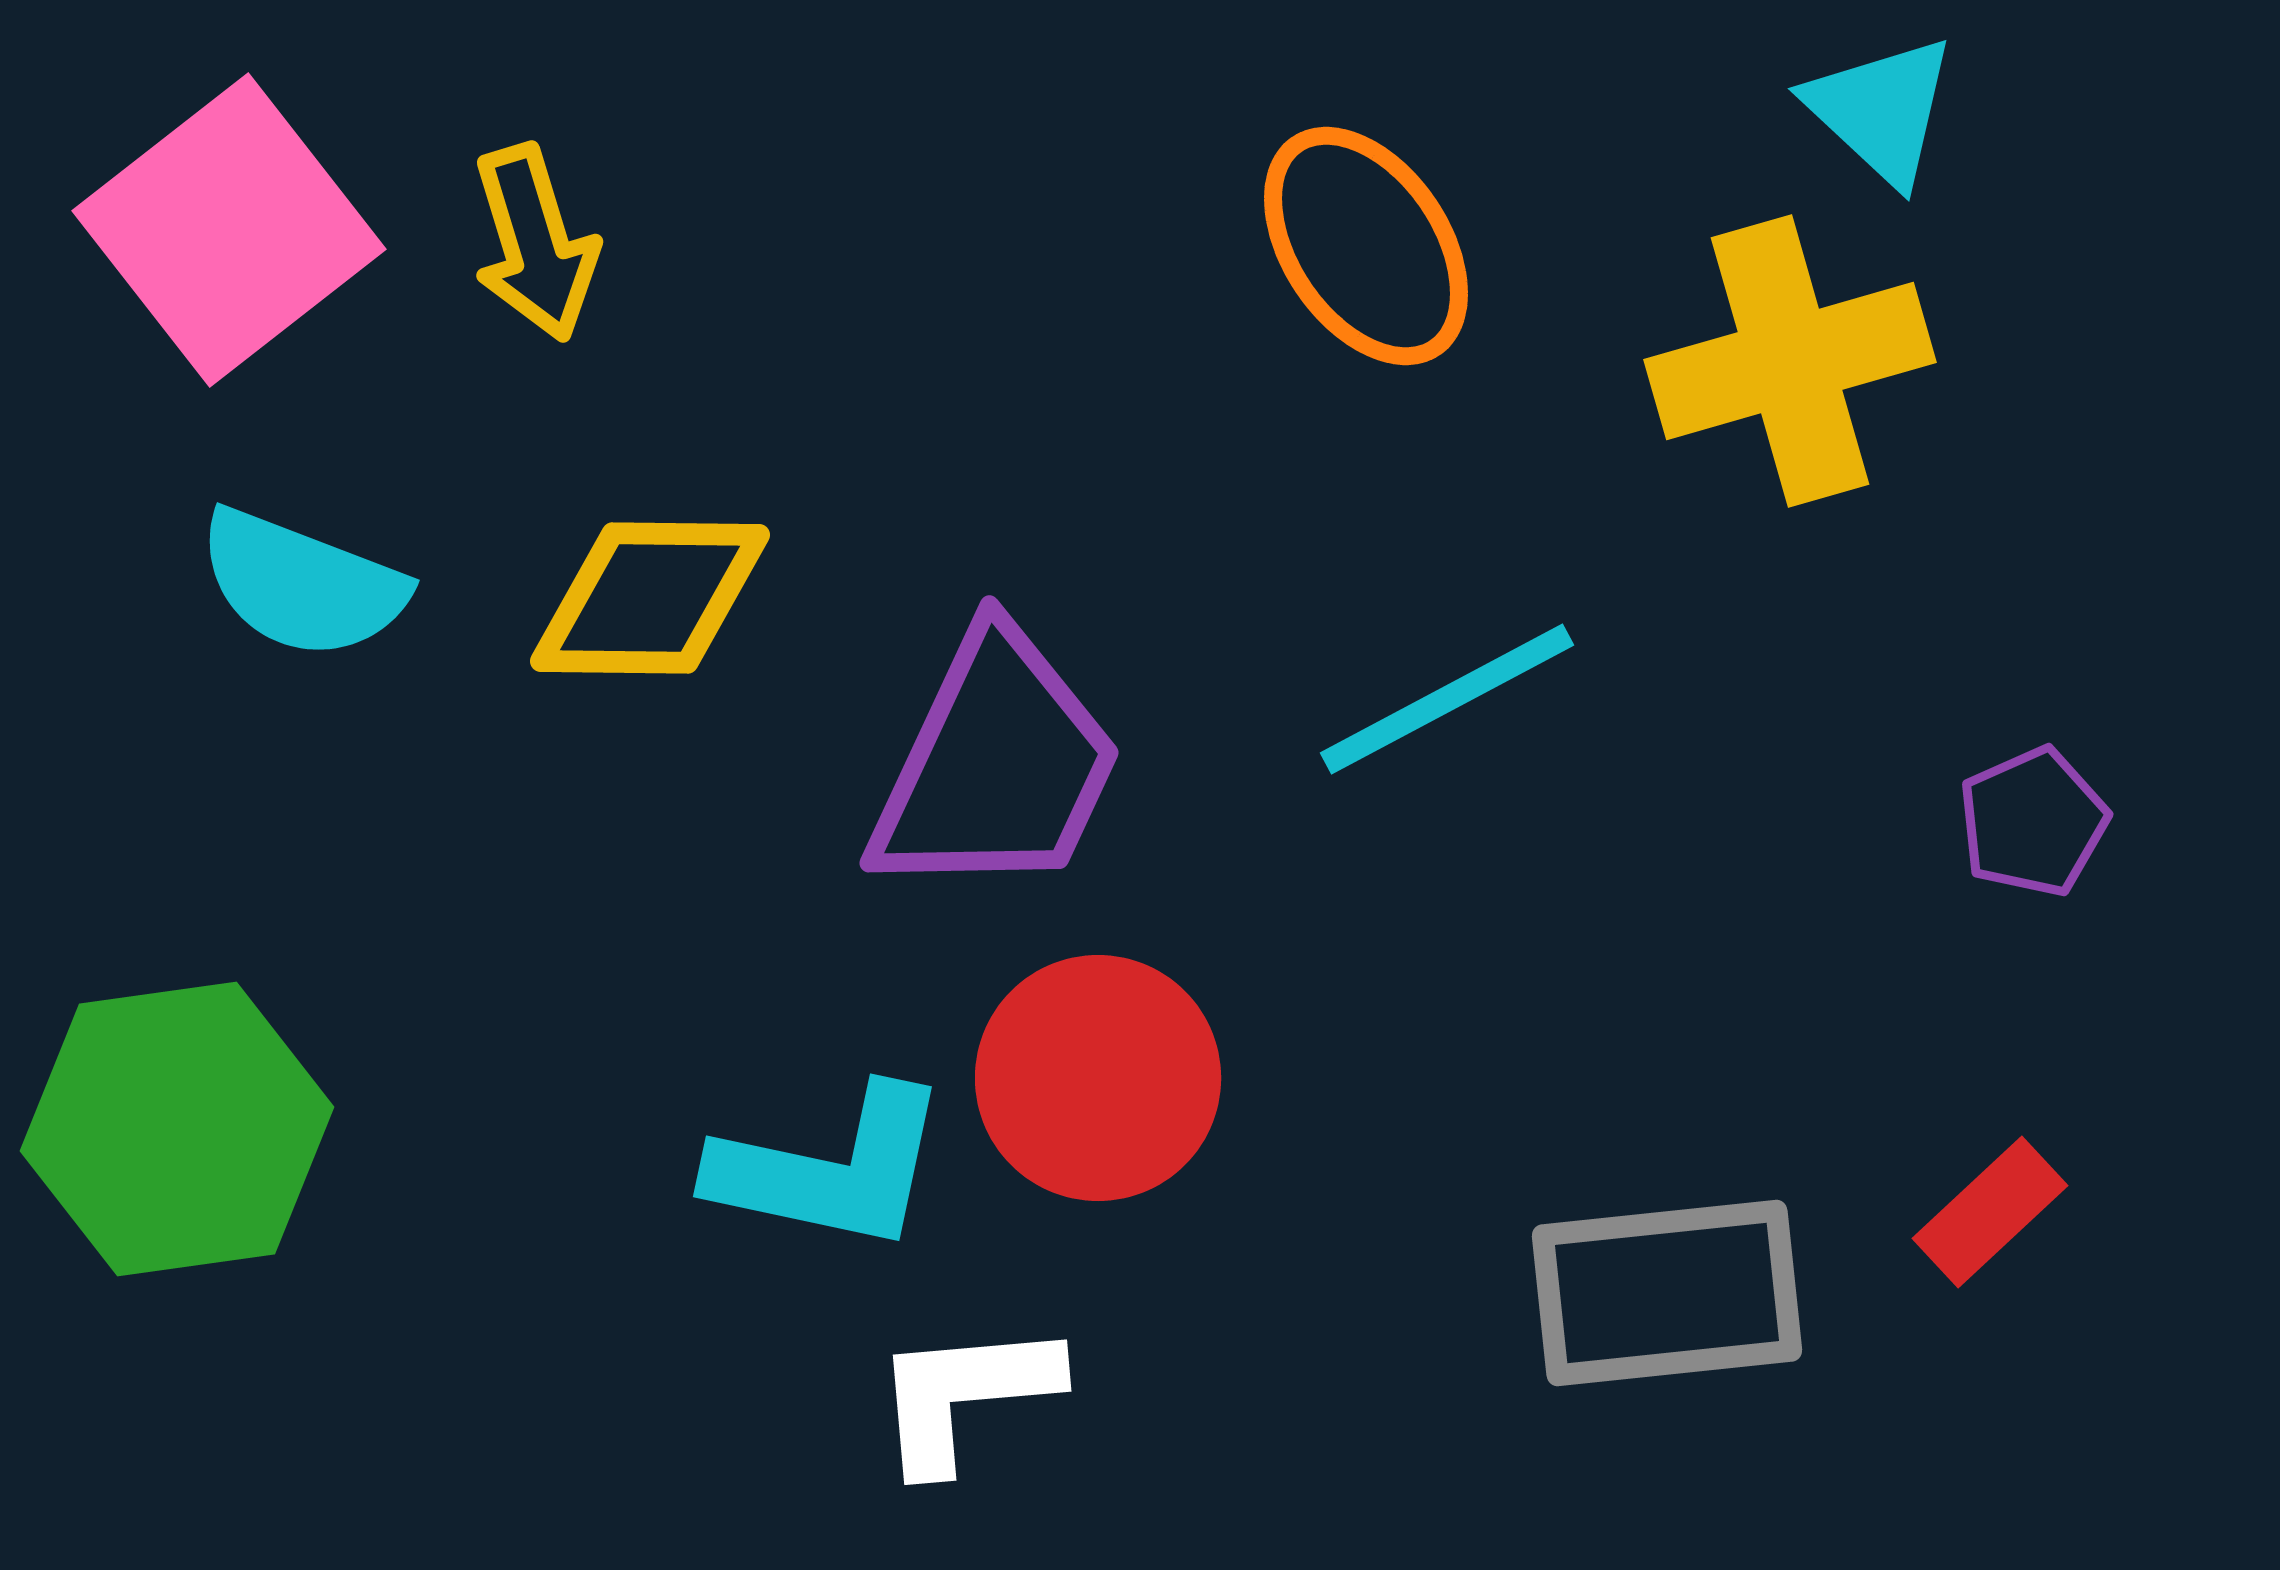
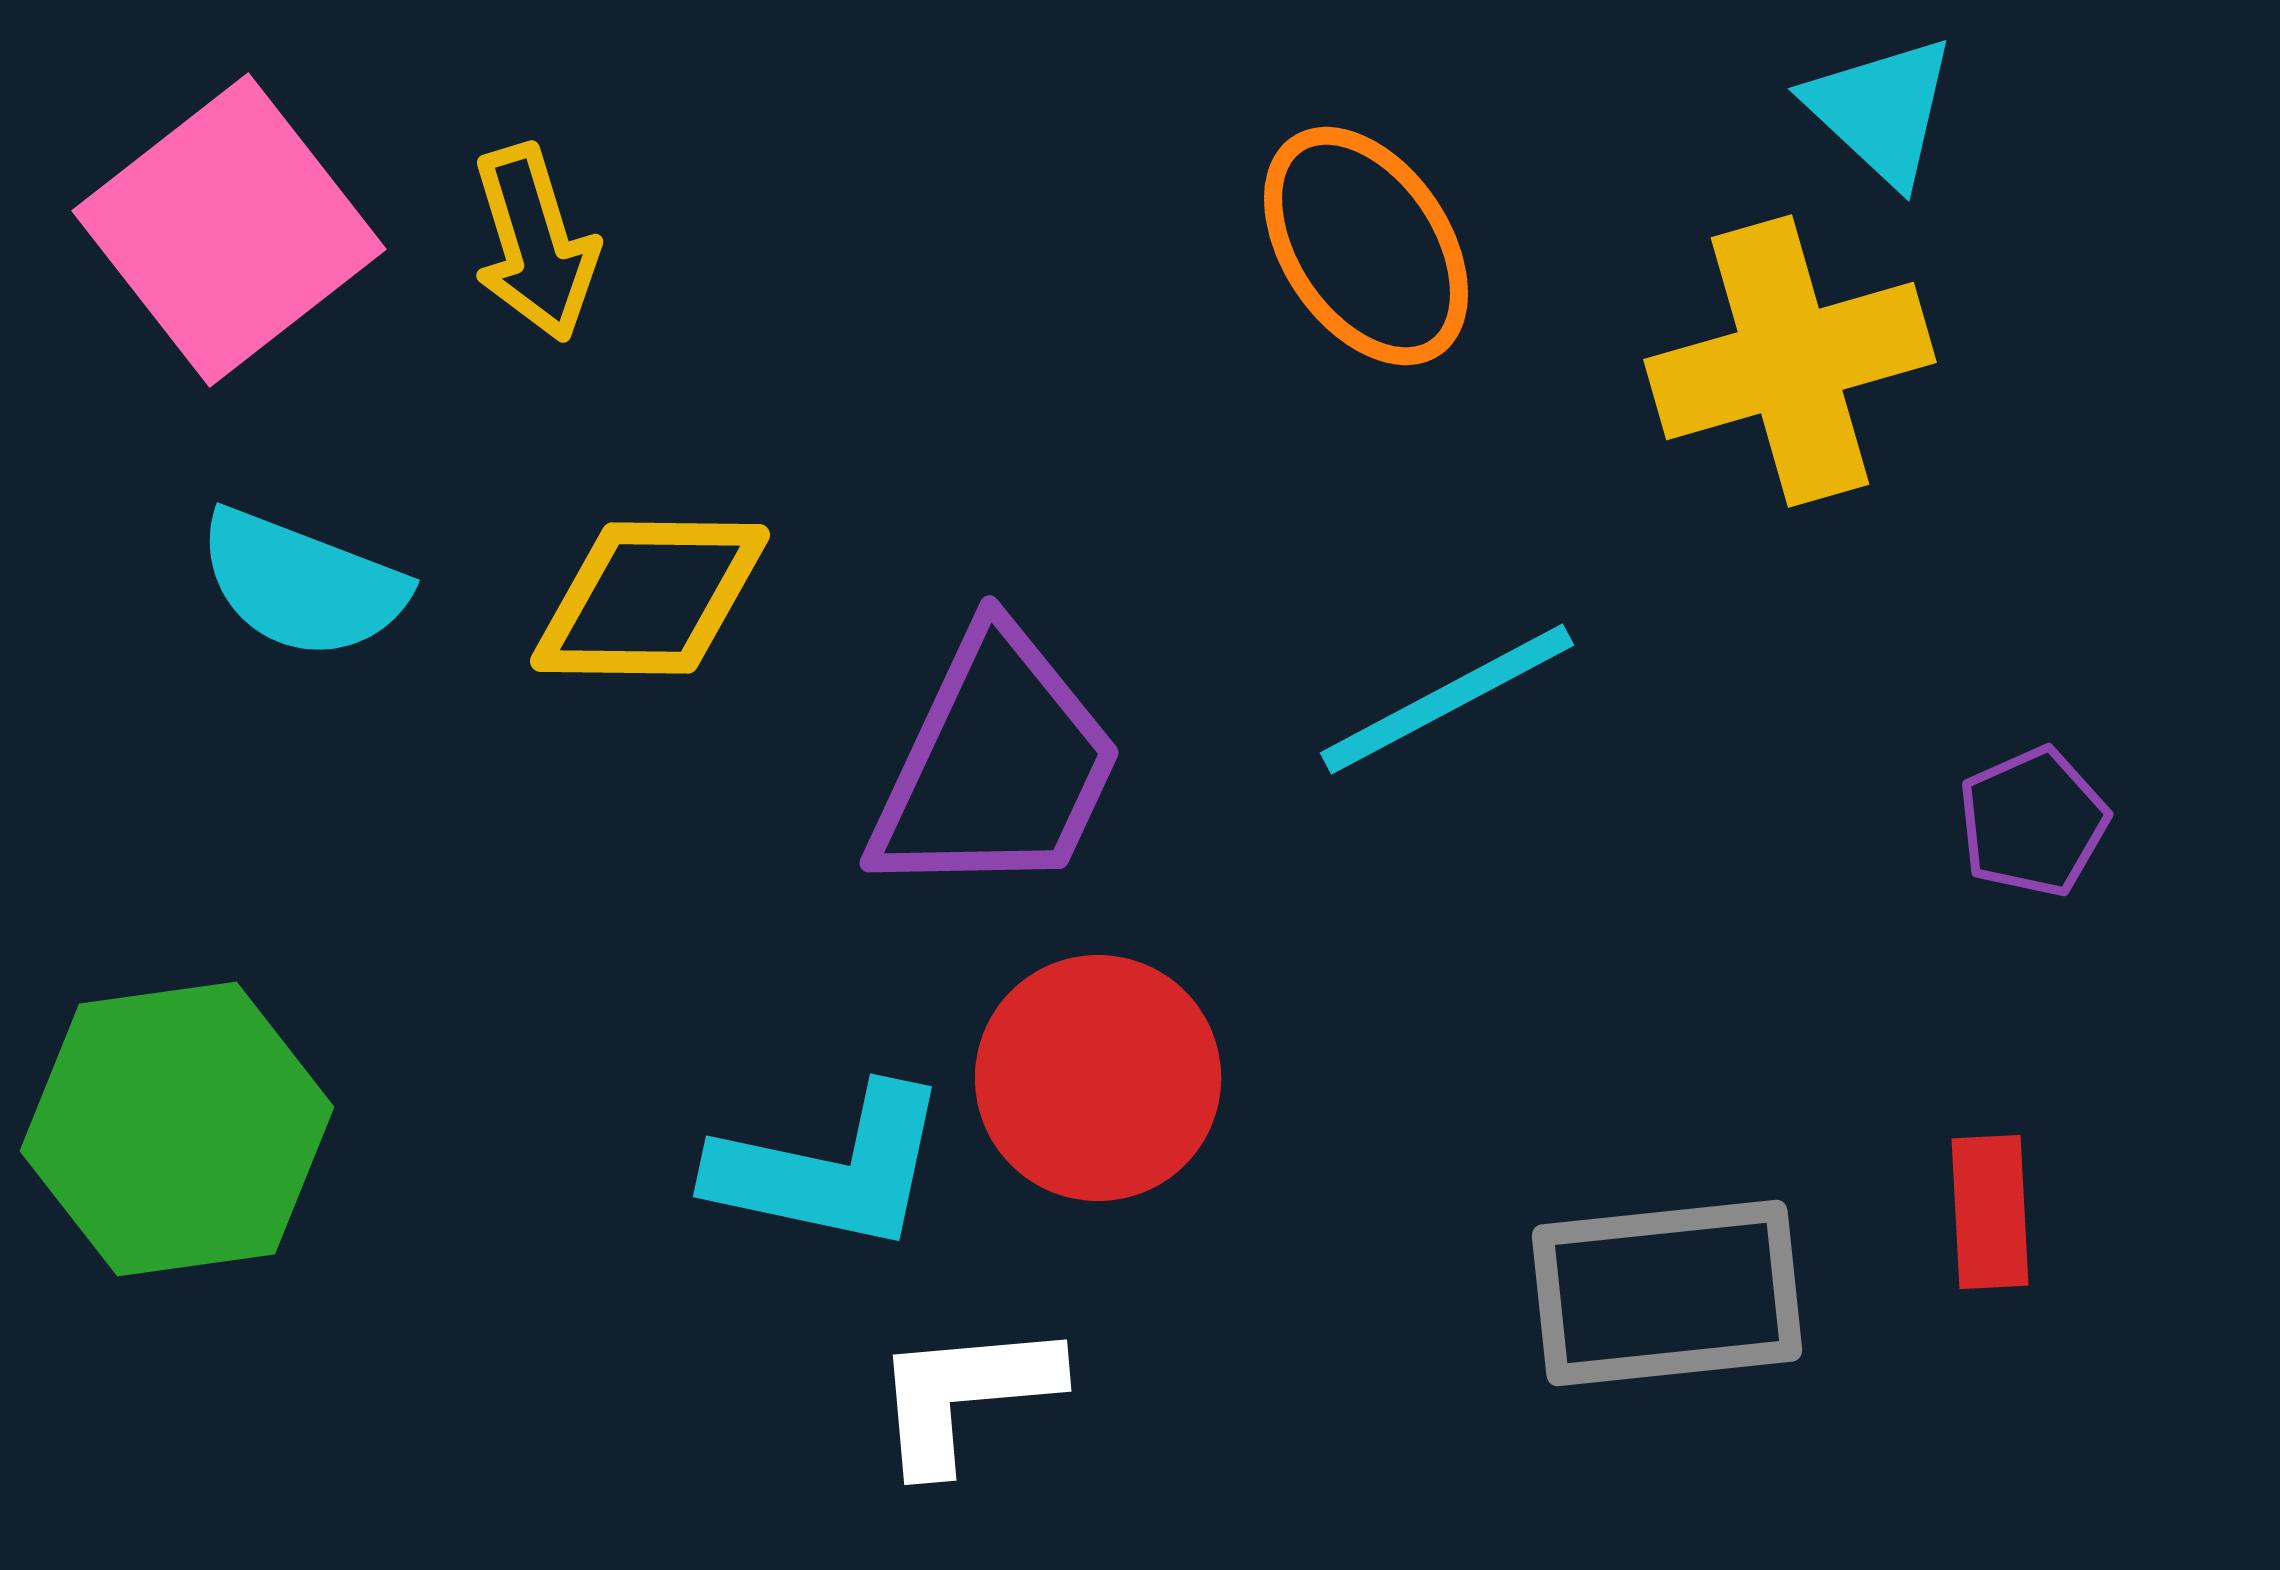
red rectangle: rotated 50 degrees counterclockwise
